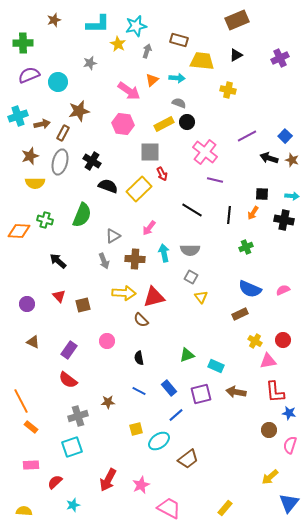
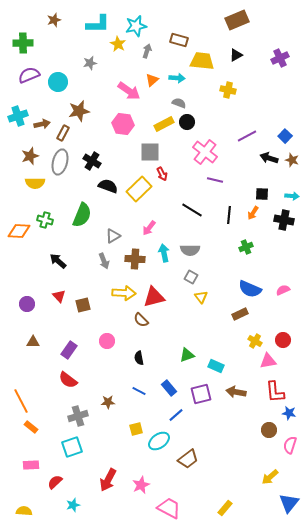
brown triangle at (33, 342): rotated 24 degrees counterclockwise
